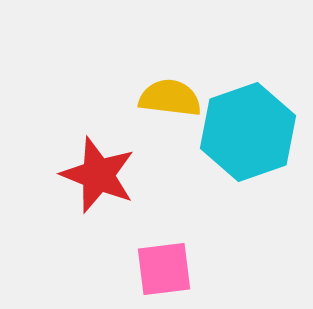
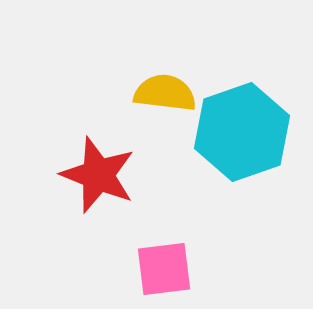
yellow semicircle: moved 5 px left, 5 px up
cyan hexagon: moved 6 px left
